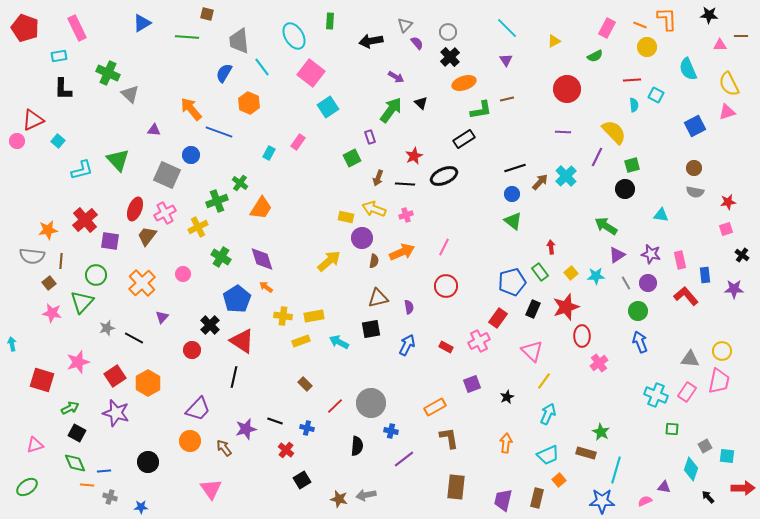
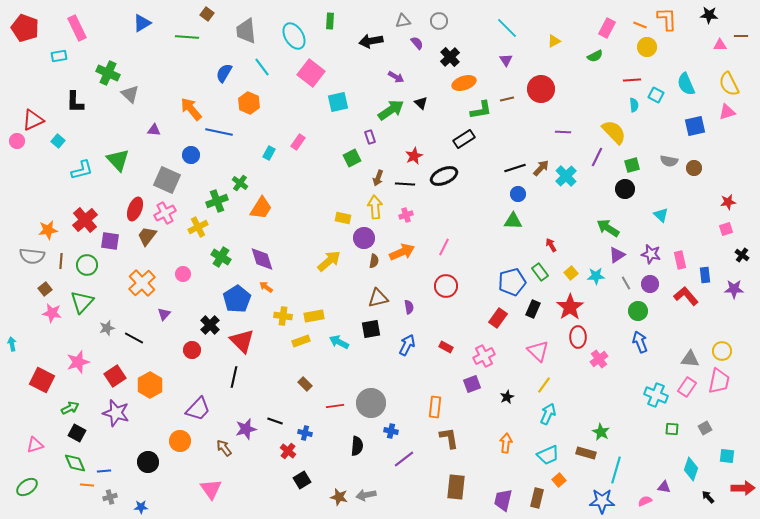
brown square at (207, 14): rotated 24 degrees clockwise
gray triangle at (405, 25): moved 2 px left, 4 px up; rotated 35 degrees clockwise
gray circle at (448, 32): moved 9 px left, 11 px up
gray trapezoid at (239, 41): moved 7 px right, 10 px up
cyan semicircle at (688, 69): moved 2 px left, 15 px down
black L-shape at (63, 89): moved 12 px right, 13 px down
red circle at (567, 89): moved 26 px left
cyan square at (328, 107): moved 10 px right, 5 px up; rotated 20 degrees clockwise
green arrow at (391, 110): rotated 20 degrees clockwise
blue square at (695, 126): rotated 15 degrees clockwise
blue line at (219, 132): rotated 8 degrees counterclockwise
gray square at (167, 175): moved 5 px down
brown arrow at (540, 182): moved 1 px right, 14 px up
gray semicircle at (695, 192): moved 26 px left, 31 px up
blue circle at (512, 194): moved 6 px right
yellow arrow at (374, 209): moved 1 px right, 2 px up; rotated 65 degrees clockwise
cyan triangle at (661, 215): rotated 35 degrees clockwise
yellow rectangle at (346, 217): moved 3 px left, 1 px down
green triangle at (513, 221): rotated 36 degrees counterclockwise
green arrow at (606, 226): moved 2 px right, 2 px down
purple circle at (362, 238): moved 2 px right
red arrow at (551, 247): moved 2 px up; rotated 24 degrees counterclockwise
green circle at (96, 275): moved 9 px left, 10 px up
brown square at (49, 283): moved 4 px left, 6 px down
purple circle at (648, 283): moved 2 px right, 1 px down
red star at (566, 307): moved 4 px right; rotated 16 degrees counterclockwise
purple triangle at (162, 317): moved 2 px right, 3 px up
red ellipse at (582, 336): moved 4 px left, 1 px down
red triangle at (242, 341): rotated 12 degrees clockwise
pink cross at (479, 341): moved 5 px right, 15 px down
pink triangle at (532, 351): moved 6 px right
pink cross at (599, 363): moved 4 px up
red square at (42, 380): rotated 10 degrees clockwise
yellow line at (544, 381): moved 4 px down
orange hexagon at (148, 383): moved 2 px right, 2 px down
pink rectangle at (687, 392): moved 5 px up
red line at (335, 406): rotated 36 degrees clockwise
orange rectangle at (435, 407): rotated 55 degrees counterclockwise
blue cross at (307, 428): moved 2 px left, 5 px down
orange circle at (190, 441): moved 10 px left
gray square at (705, 446): moved 18 px up
red cross at (286, 450): moved 2 px right, 1 px down
gray cross at (110, 497): rotated 32 degrees counterclockwise
brown star at (339, 499): moved 2 px up
